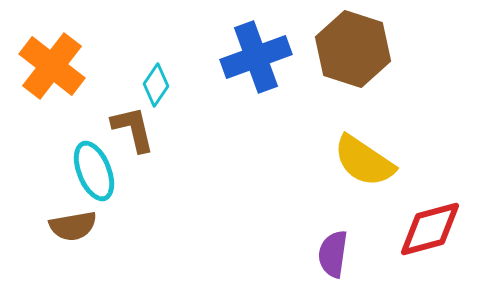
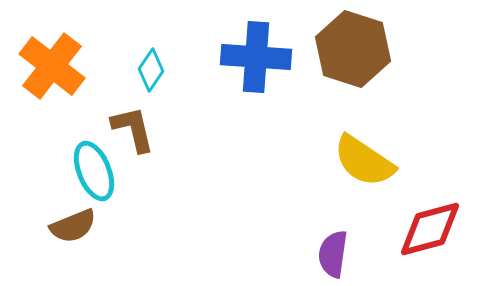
blue cross: rotated 24 degrees clockwise
cyan diamond: moved 5 px left, 15 px up
brown semicircle: rotated 12 degrees counterclockwise
